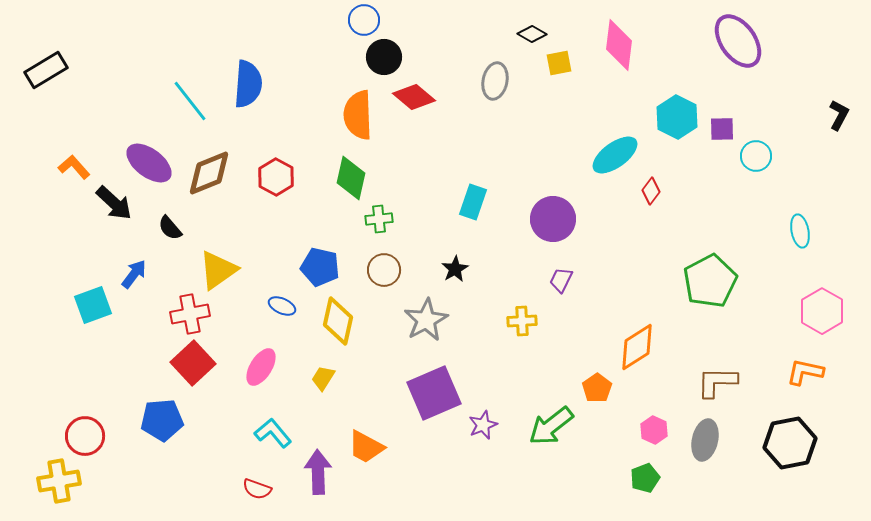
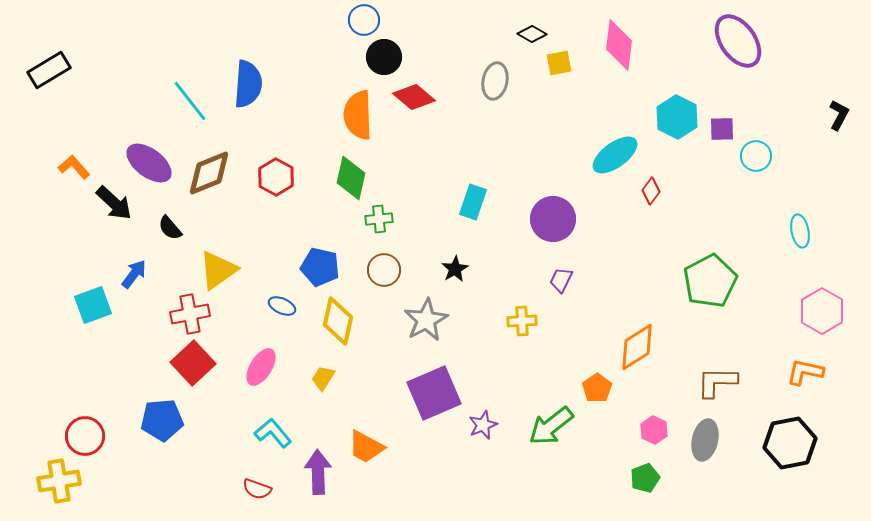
black rectangle at (46, 70): moved 3 px right
